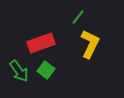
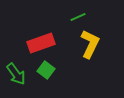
green line: rotated 28 degrees clockwise
green arrow: moved 3 px left, 3 px down
